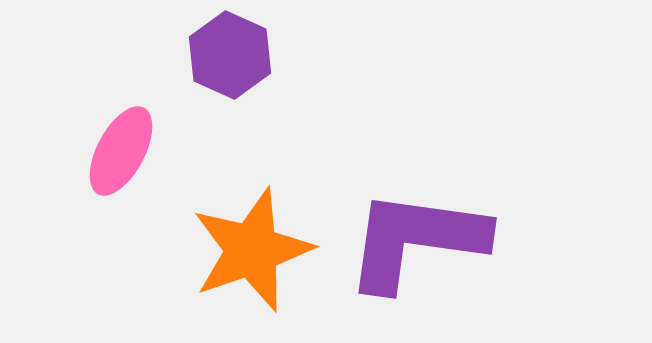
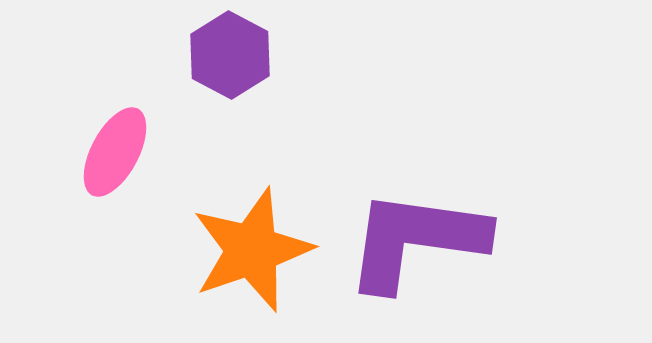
purple hexagon: rotated 4 degrees clockwise
pink ellipse: moved 6 px left, 1 px down
